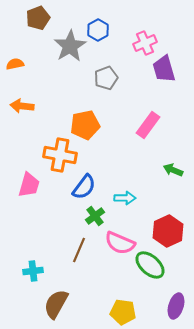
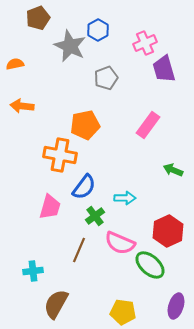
gray star: rotated 16 degrees counterclockwise
pink trapezoid: moved 21 px right, 22 px down
